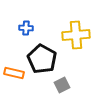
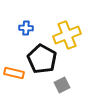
yellow cross: moved 9 px left; rotated 16 degrees counterclockwise
